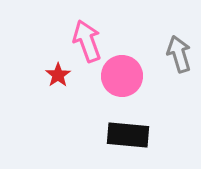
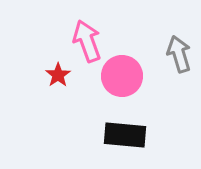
black rectangle: moved 3 px left
